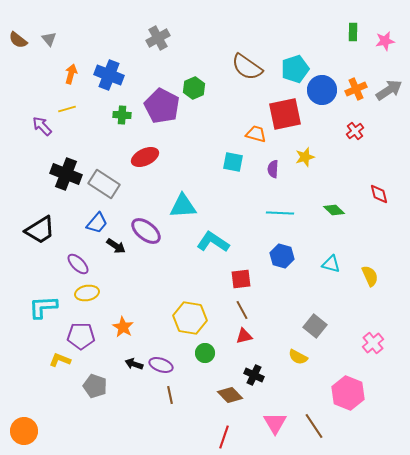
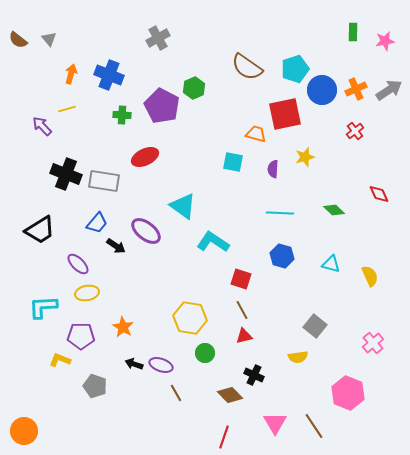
gray rectangle at (104, 184): moved 3 px up; rotated 24 degrees counterclockwise
red diamond at (379, 194): rotated 10 degrees counterclockwise
cyan triangle at (183, 206): rotated 40 degrees clockwise
red square at (241, 279): rotated 25 degrees clockwise
yellow semicircle at (298, 357): rotated 36 degrees counterclockwise
brown line at (170, 395): moved 6 px right, 2 px up; rotated 18 degrees counterclockwise
